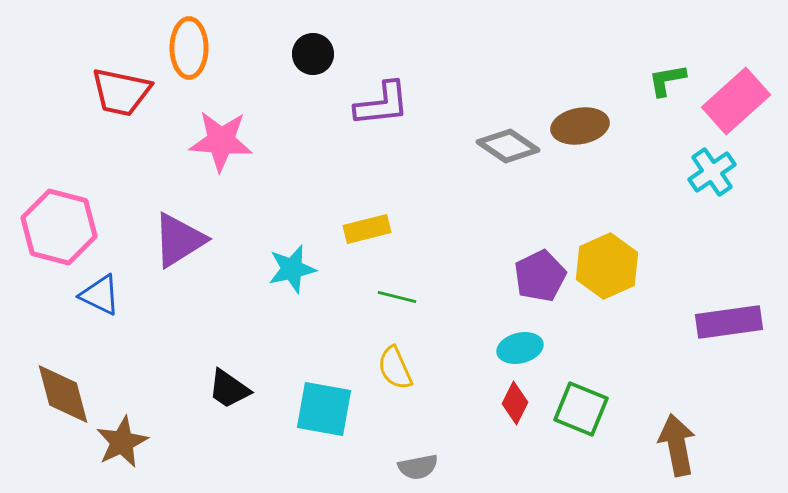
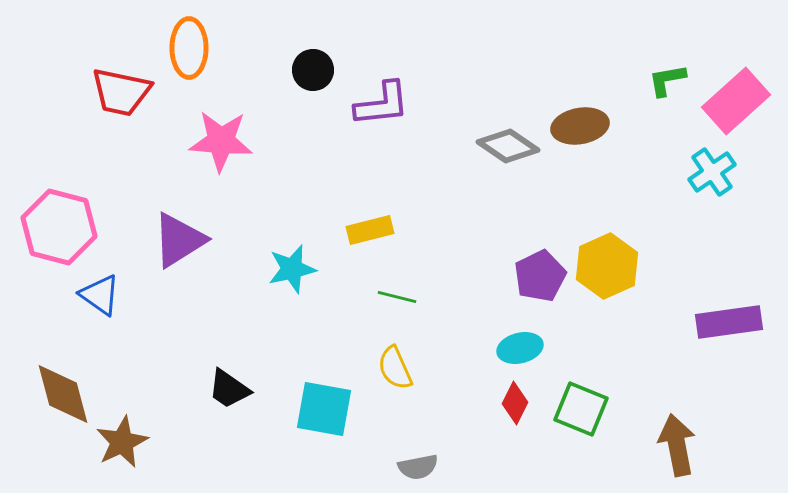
black circle: moved 16 px down
yellow rectangle: moved 3 px right, 1 px down
blue triangle: rotated 9 degrees clockwise
